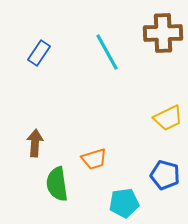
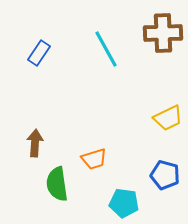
cyan line: moved 1 px left, 3 px up
cyan pentagon: rotated 16 degrees clockwise
